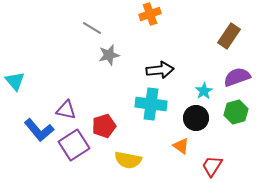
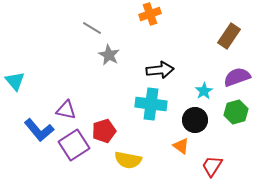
gray star: rotated 30 degrees counterclockwise
black circle: moved 1 px left, 2 px down
red pentagon: moved 5 px down
